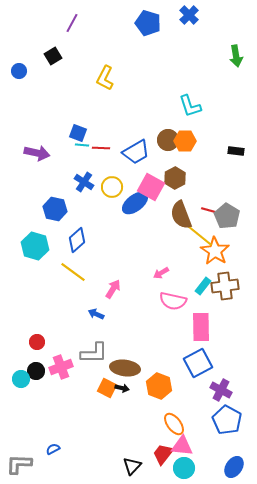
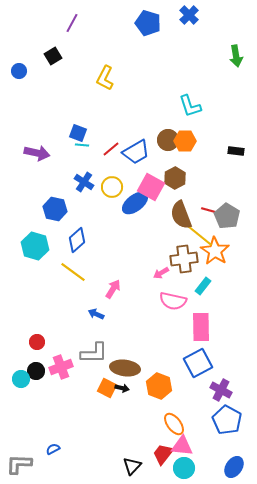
red line at (101, 148): moved 10 px right, 1 px down; rotated 42 degrees counterclockwise
brown cross at (225, 286): moved 41 px left, 27 px up
